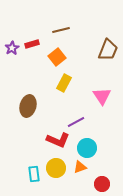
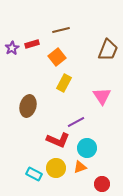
cyan rectangle: rotated 56 degrees counterclockwise
